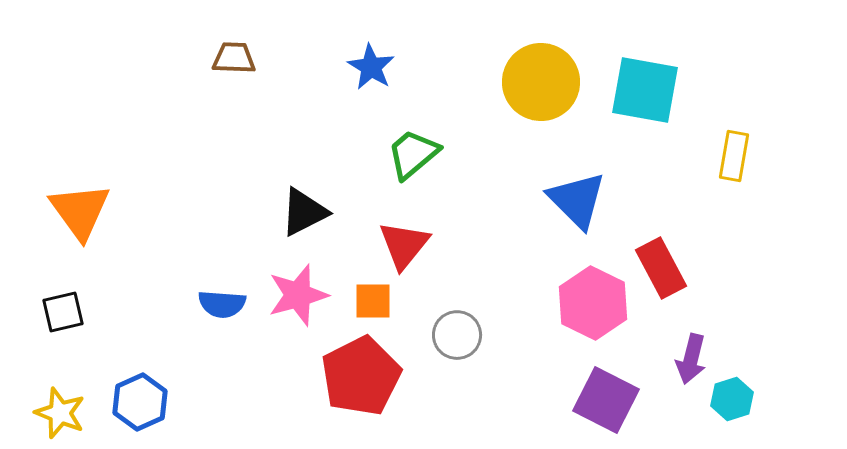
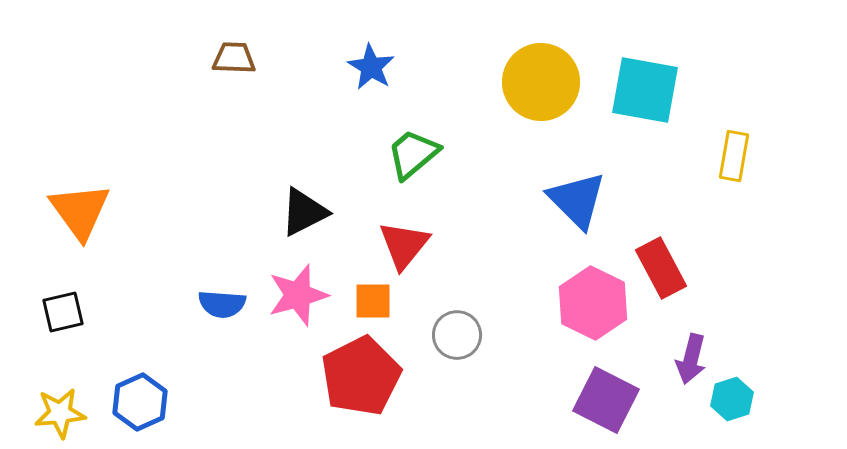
yellow star: rotated 27 degrees counterclockwise
